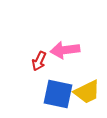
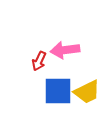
blue square: moved 3 px up; rotated 12 degrees counterclockwise
